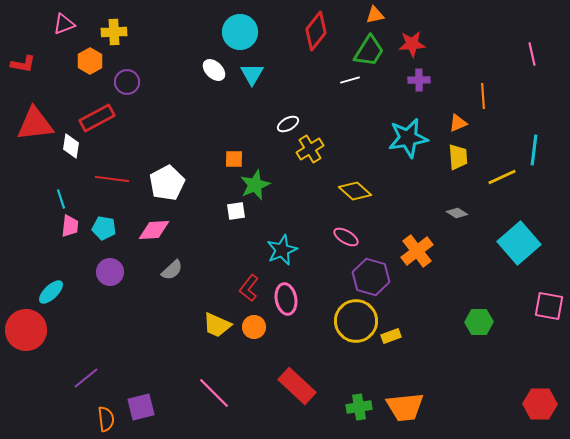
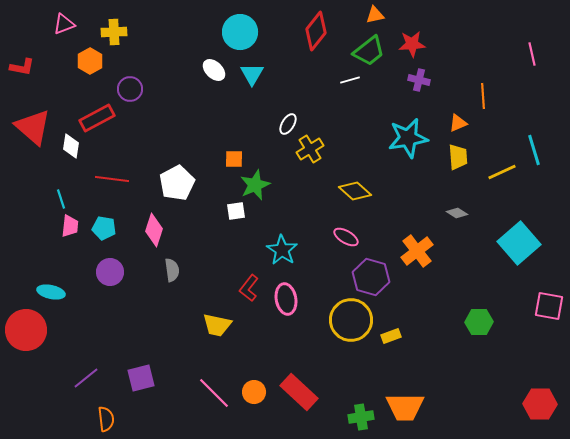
green trapezoid at (369, 51): rotated 20 degrees clockwise
red L-shape at (23, 64): moved 1 px left, 3 px down
purple cross at (419, 80): rotated 15 degrees clockwise
purple circle at (127, 82): moved 3 px right, 7 px down
red triangle at (35, 124): moved 2 px left, 3 px down; rotated 48 degrees clockwise
white ellipse at (288, 124): rotated 30 degrees counterclockwise
cyan line at (534, 150): rotated 24 degrees counterclockwise
yellow line at (502, 177): moved 5 px up
white pentagon at (167, 183): moved 10 px right
pink diamond at (154, 230): rotated 68 degrees counterclockwise
cyan star at (282, 250): rotated 16 degrees counterclockwise
gray semicircle at (172, 270): rotated 55 degrees counterclockwise
cyan ellipse at (51, 292): rotated 56 degrees clockwise
yellow circle at (356, 321): moved 5 px left, 1 px up
yellow trapezoid at (217, 325): rotated 12 degrees counterclockwise
orange circle at (254, 327): moved 65 px down
red rectangle at (297, 386): moved 2 px right, 6 px down
purple square at (141, 407): moved 29 px up
green cross at (359, 407): moved 2 px right, 10 px down
orange trapezoid at (405, 407): rotated 6 degrees clockwise
